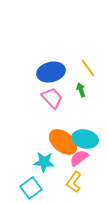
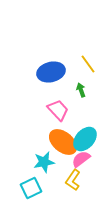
yellow line: moved 4 px up
pink trapezoid: moved 6 px right, 12 px down
cyan ellipse: rotated 60 degrees counterclockwise
pink semicircle: moved 2 px right, 1 px down
cyan star: rotated 15 degrees counterclockwise
yellow L-shape: moved 1 px left, 2 px up
cyan square: rotated 10 degrees clockwise
